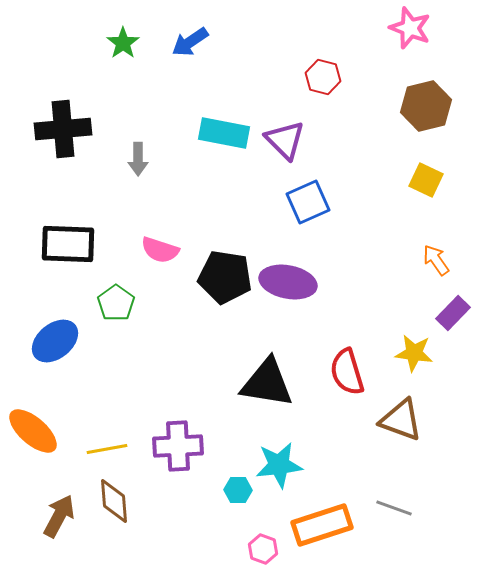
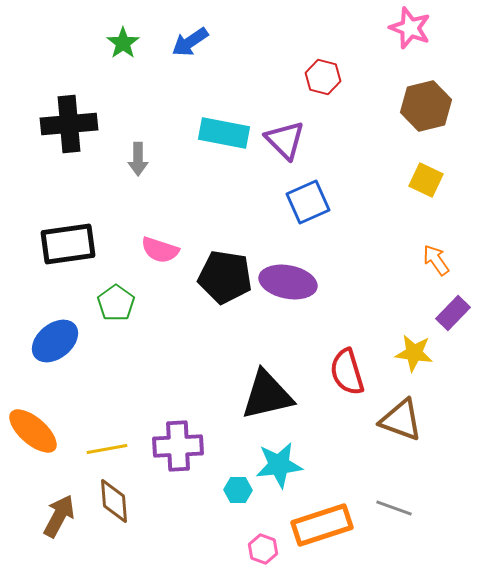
black cross: moved 6 px right, 5 px up
black rectangle: rotated 10 degrees counterclockwise
black triangle: moved 12 px down; rotated 22 degrees counterclockwise
